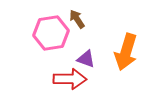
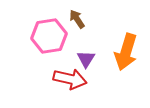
pink hexagon: moved 2 px left, 3 px down
purple triangle: rotated 42 degrees clockwise
red arrow: rotated 12 degrees clockwise
